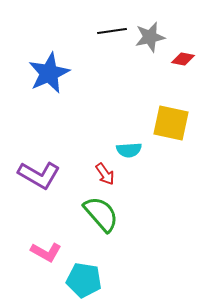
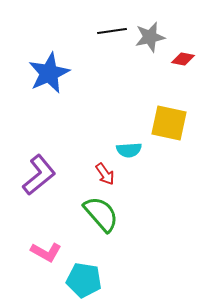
yellow square: moved 2 px left
purple L-shape: rotated 69 degrees counterclockwise
